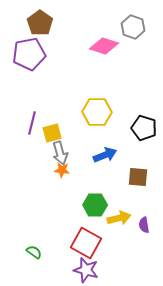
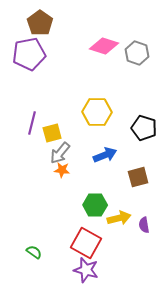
gray hexagon: moved 4 px right, 26 px down
gray arrow: rotated 55 degrees clockwise
brown square: rotated 20 degrees counterclockwise
